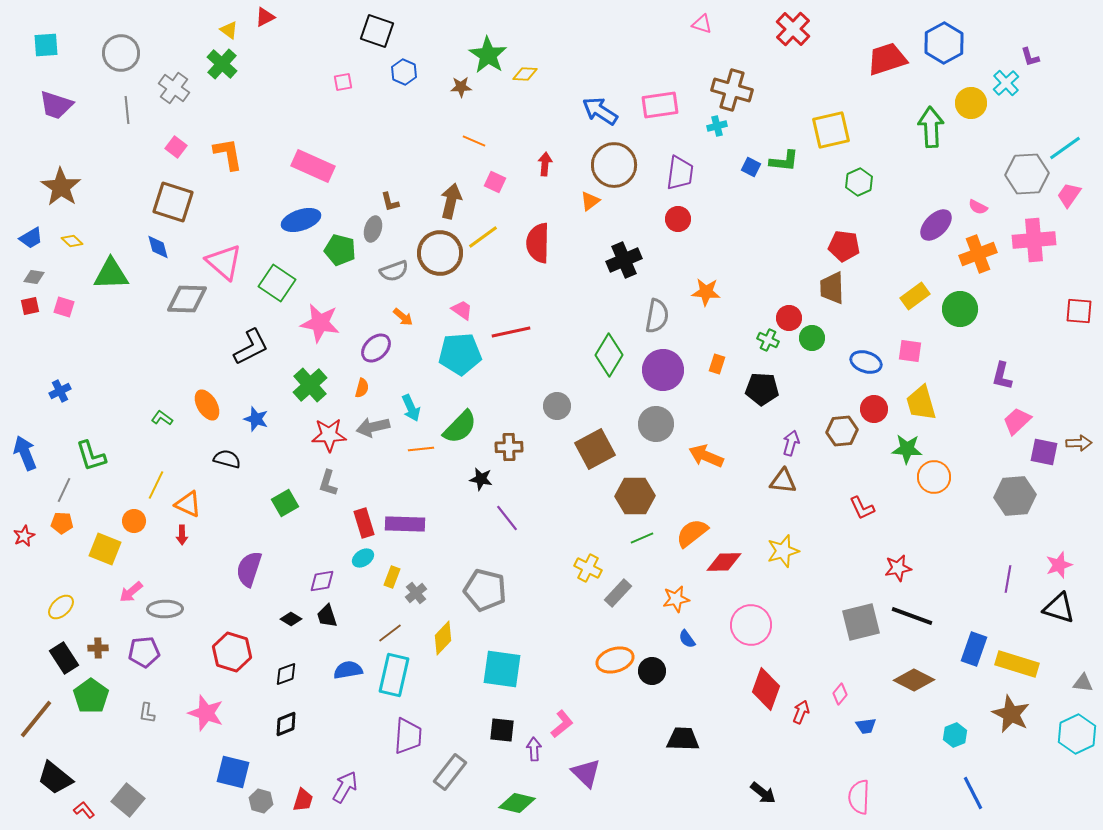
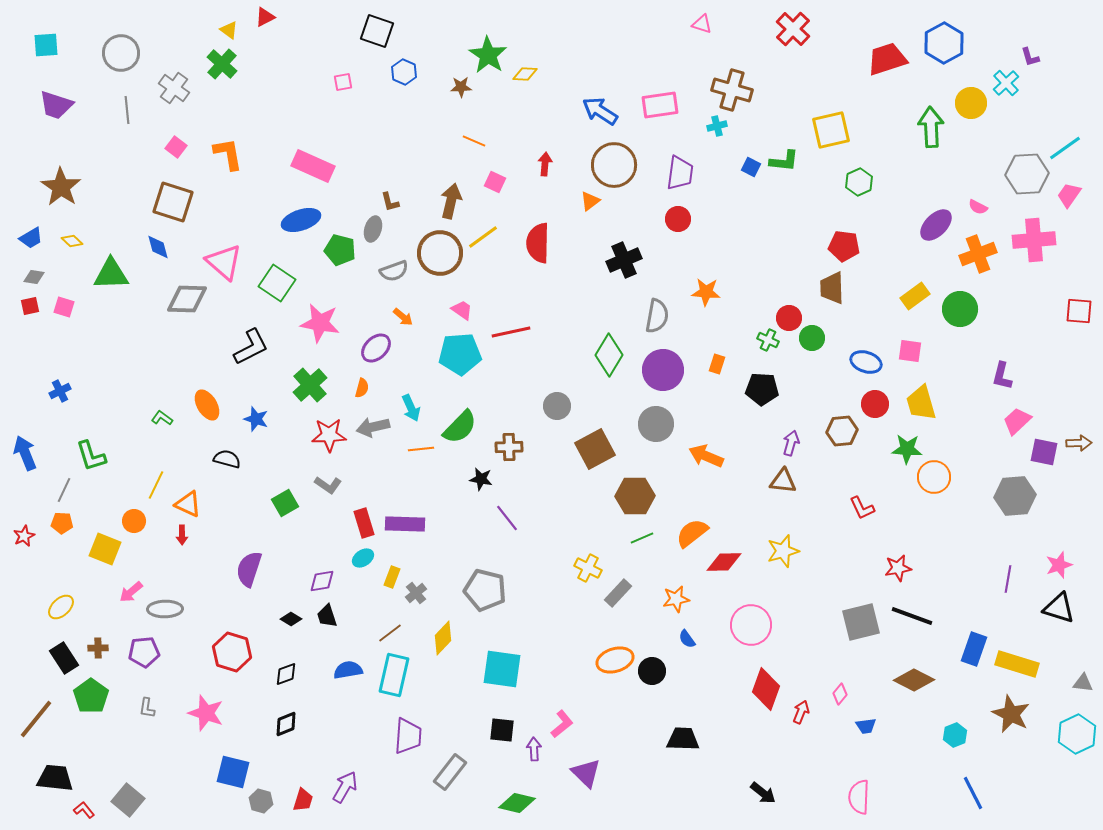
red circle at (874, 409): moved 1 px right, 5 px up
gray L-shape at (328, 483): moved 2 px down; rotated 72 degrees counterclockwise
gray L-shape at (147, 713): moved 5 px up
black trapezoid at (55, 778): rotated 147 degrees clockwise
